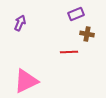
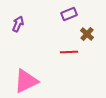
purple rectangle: moved 7 px left
purple arrow: moved 2 px left, 1 px down
brown cross: rotated 32 degrees clockwise
